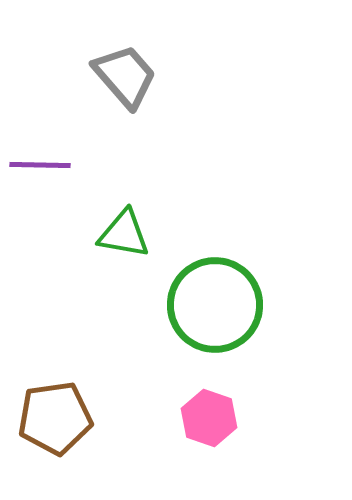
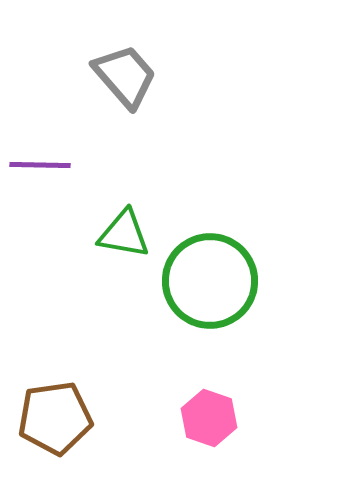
green circle: moved 5 px left, 24 px up
